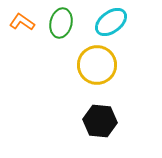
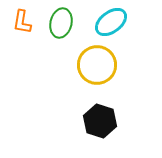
orange L-shape: rotated 115 degrees counterclockwise
black hexagon: rotated 12 degrees clockwise
